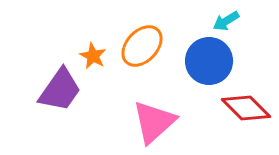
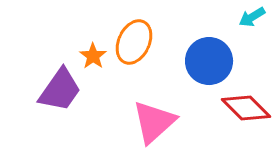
cyan arrow: moved 26 px right, 4 px up
orange ellipse: moved 8 px left, 4 px up; rotated 18 degrees counterclockwise
orange star: rotated 8 degrees clockwise
